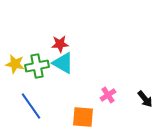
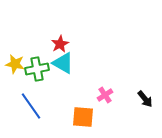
red star: rotated 24 degrees counterclockwise
green cross: moved 3 px down
pink cross: moved 3 px left
